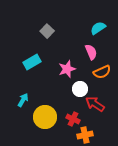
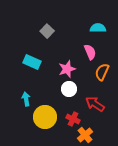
cyan semicircle: rotated 35 degrees clockwise
pink semicircle: moved 1 px left
cyan rectangle: rotated 54 degrees clockwise
orange semicircle: rotated 138 degrees clockwise
white circle: moved 11 px left
cyan arrow: moved 3 px right, 1 px up; rotated 40 degrees counterclockwise
orange cross: rotated 28 degrees counterclockwise
